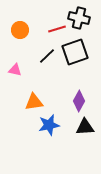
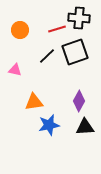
black cross: rotated 10 degrees counterclockwise
